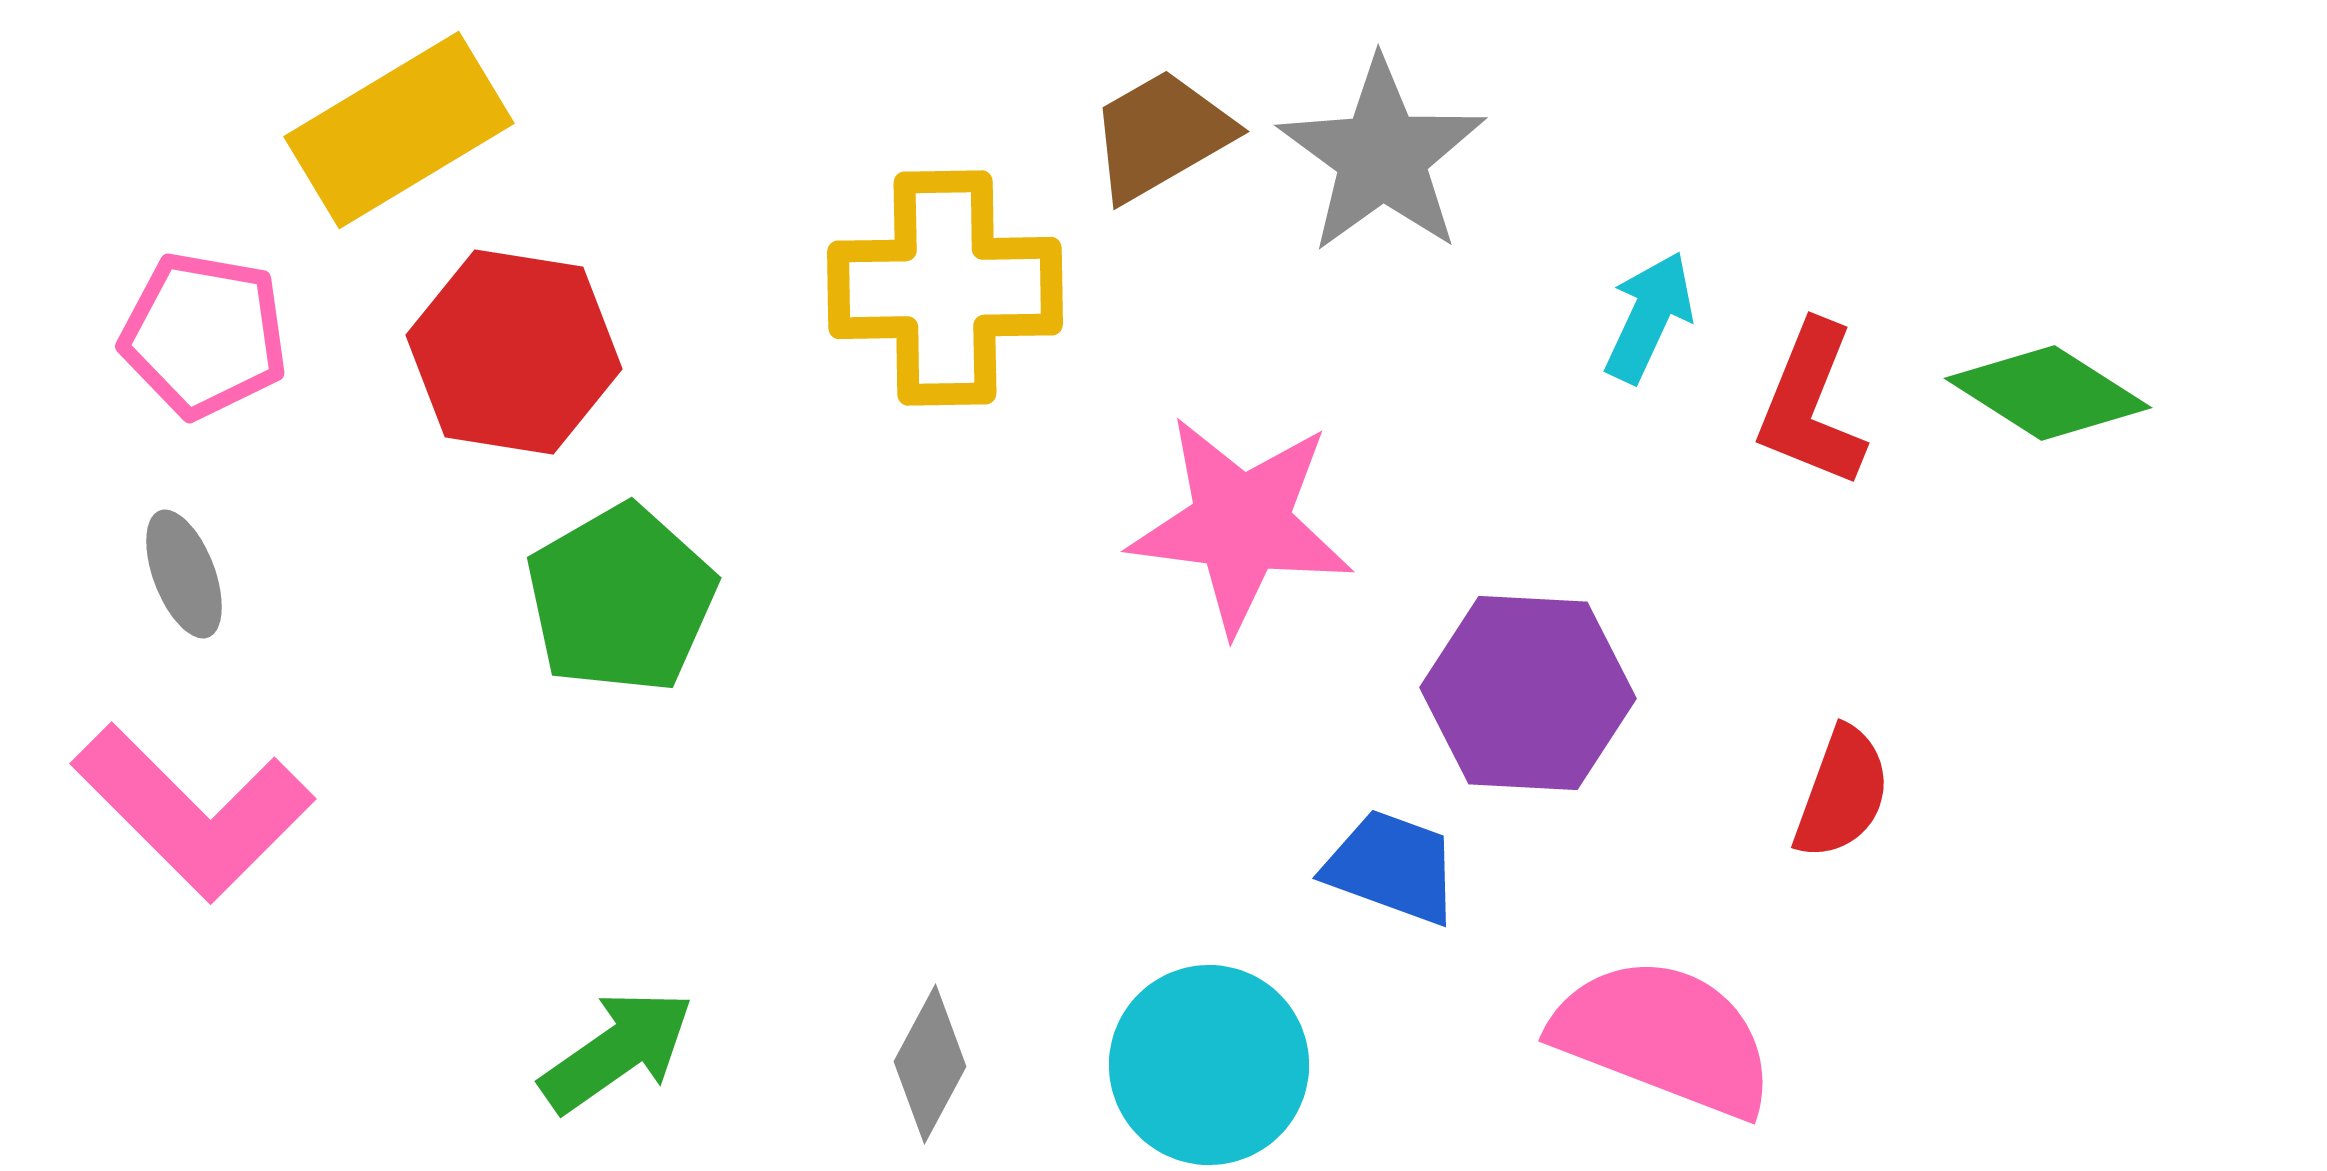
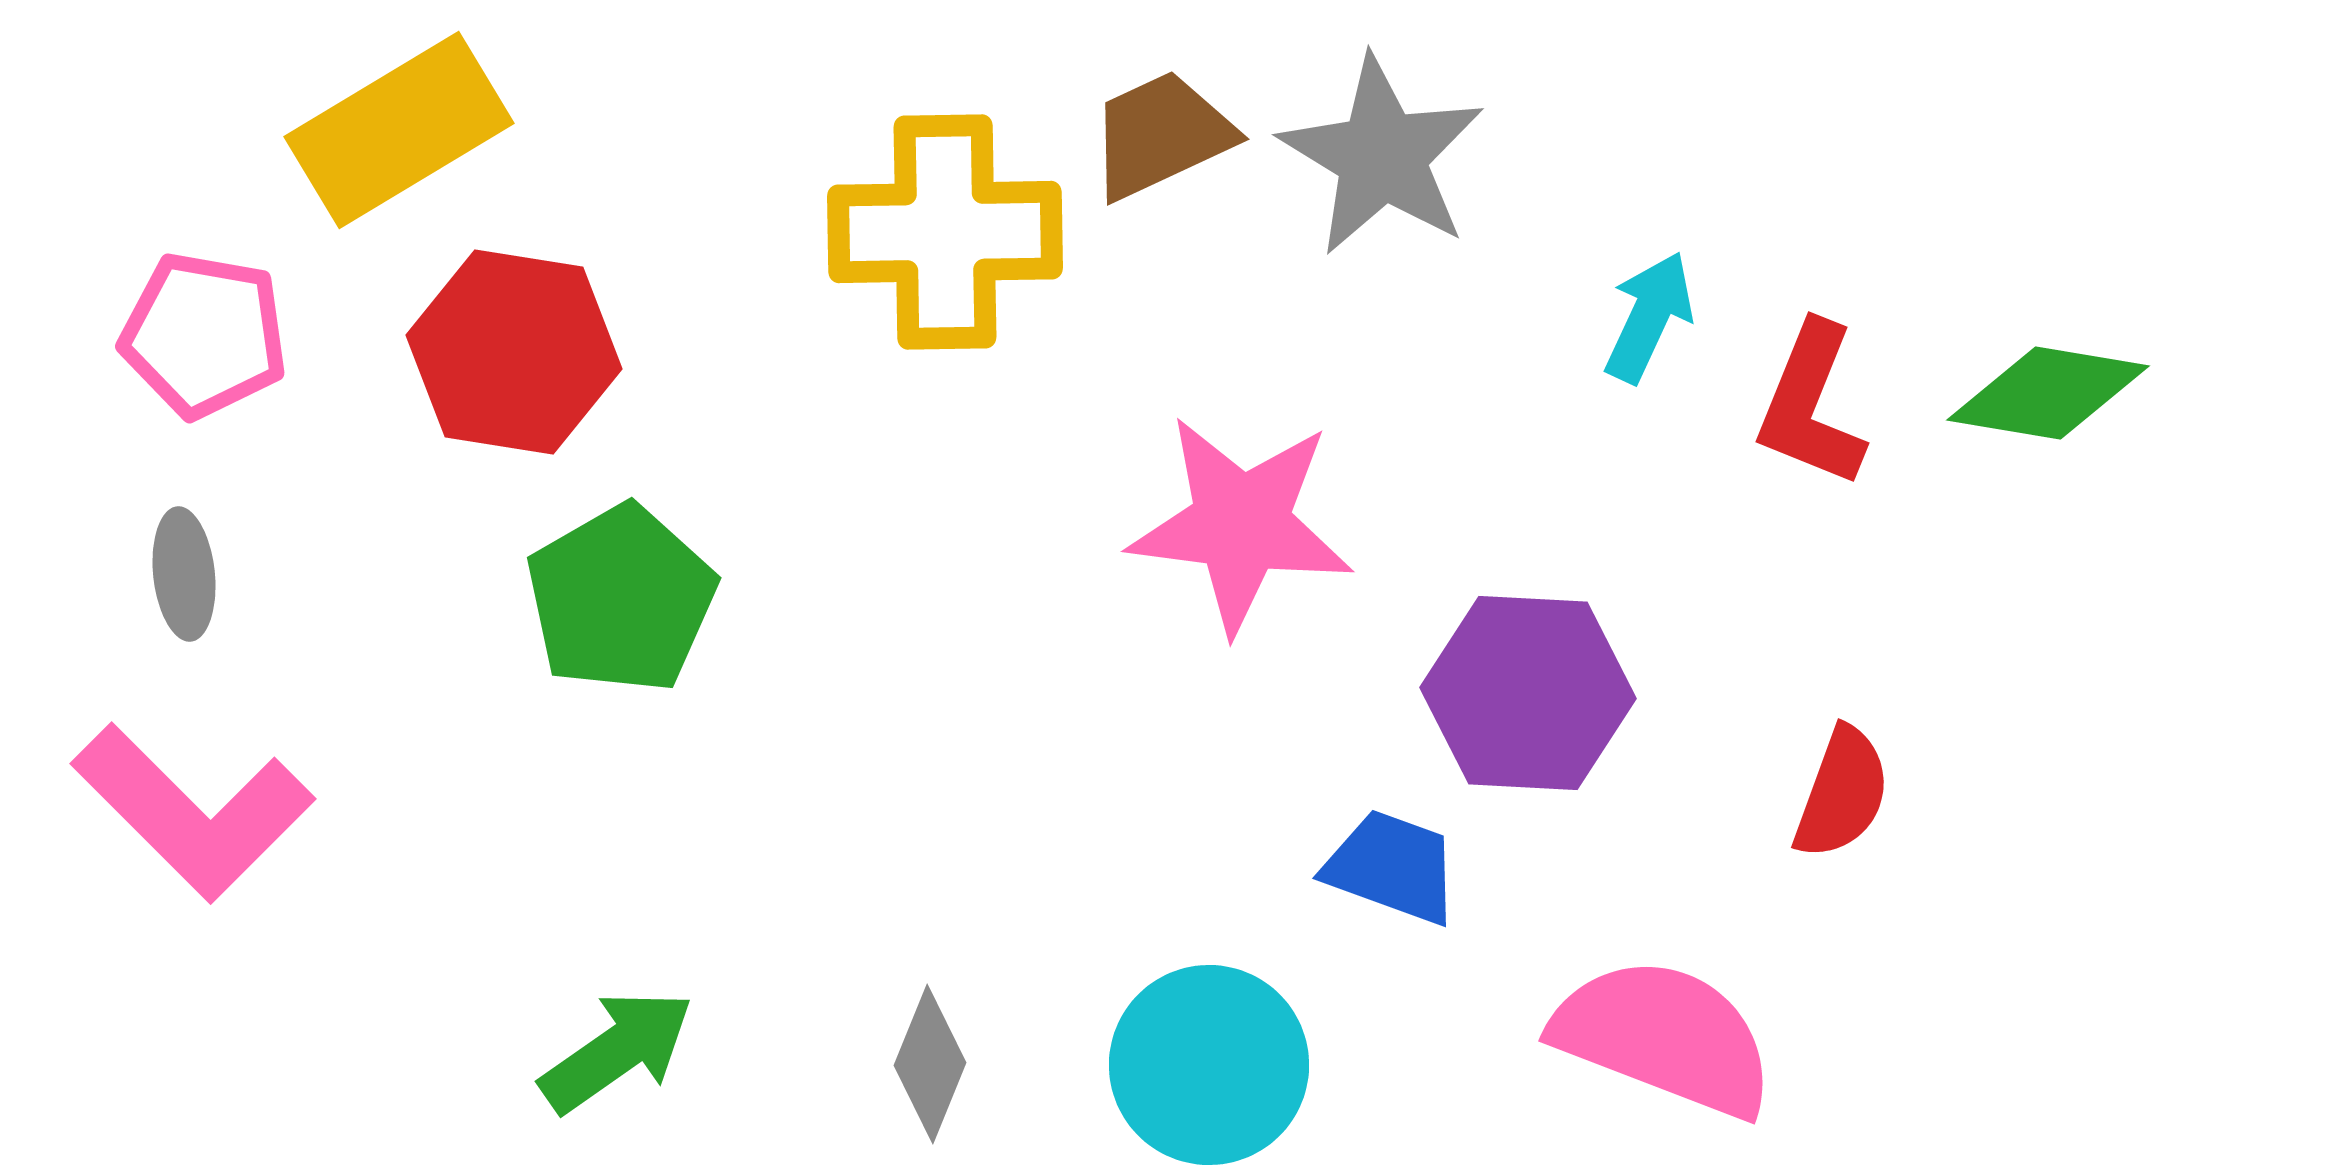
brown trapezoid: rotated 5 degrees clockwise
gray star: rotated 5 degrees counterclockwise
yellow cross: moved 56 px up
green diamond: rotated 23 degrees counterclockwise
gray ellipse: rotated 15 degrees clockwise
gray diamond: rotated 6 degrees counterclockwise
